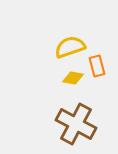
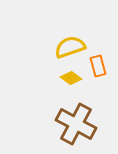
orange rectangle: moved 1 px right
yellow diamond: moved 2 px left; rotated 25 degrees clockwise
